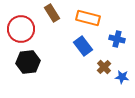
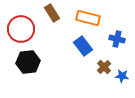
blue star: moved 1 px up
